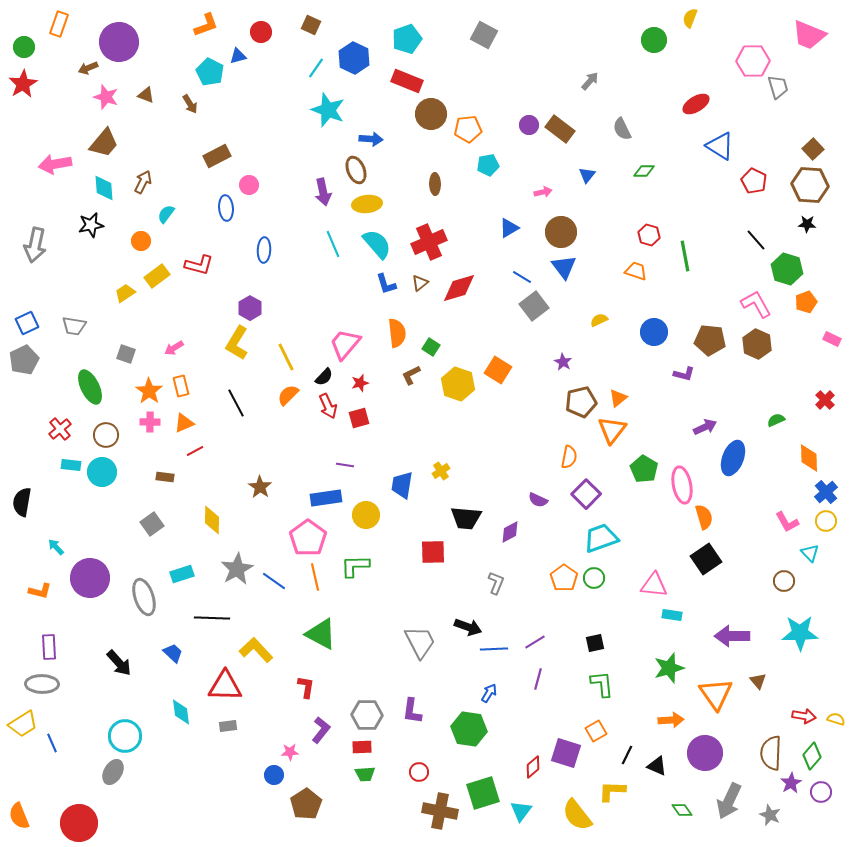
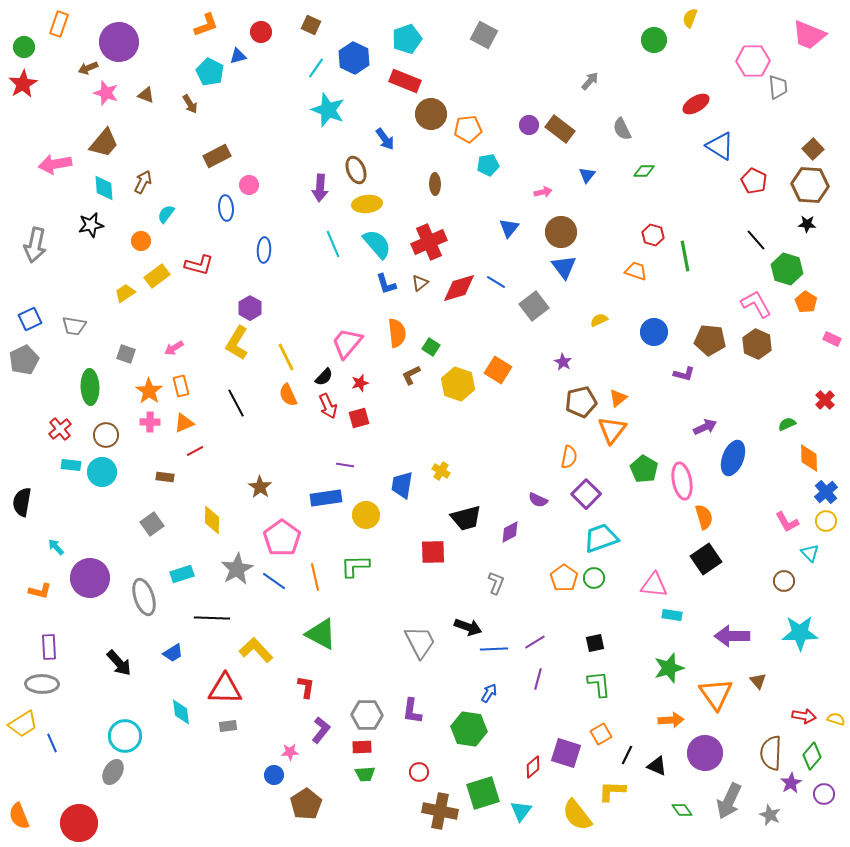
red rectangle at (407, 81): moved 2 px left
gray trapezoid at (778, 87): rotated 10 degrees clockwise
pink star at (106, 97): moved 4 px up
blue arrow at (371, 139): moved 14 px right; rotated 50 degrees clockwise
purple arrow at (323, 192): moved 3 px left, 4 px up; rotated 16 degrees clockwise
blue triangle at (509, 228): rotated 20 degrees counterclockwise
red hexagon at (649, 235): moved 4 px right
blue line at (522, 277): moved 26 px left, 5 px down
orange pentagon at (806, 302): rotated 20 degrees counterclockwise
blue square at (27, 323): moved 3 px right, 4 px up
pink trapezoid at (345, 344): moved 2 px right, 1 px up
green ellipse at (90, 387): rotated 24 degrees clockwise
orange semicircle at (288, 395): rotated 70 degrees counterclockwise
green semicircle at (776, 420): moved 11 px right, 4 px down
yellow cross at (441, 471): rotated 24 degrees counterclockwise
pink ellipse at (682, 485): moved 4 px up
black trapezoid at (466, 518): rotated 20 degrees counterclockwise
pink pentagon at (308, 538): moved 26 px left
blue trapezoid at (173, 653): rotated 105 degrees clockwise
green L-shape at (602, 684): moved 3 px left
red triangle at (225, 686): moved 3 px down
orange square at (596, 731): moved 5 px right, 3 px down
purple circle at (821, 792): moved 3 px right, 2 px down
